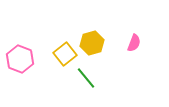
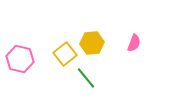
yellow hexagon: rotated 10 degrees clockwise
pink hexagon: rotated 8 degrees counterclockwise
